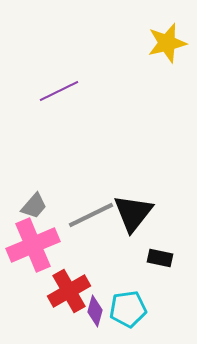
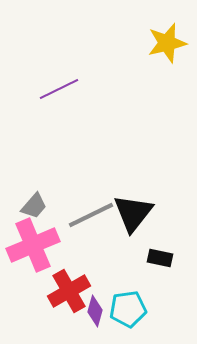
purple line: moved 2 px up
